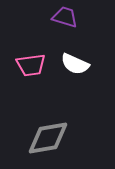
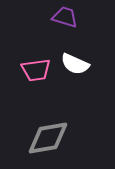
pink trapezoid: moved 5 px right, 5 px down
